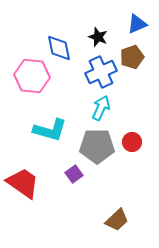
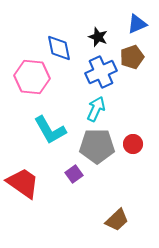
pink hexagon: moved 1 px down
cyan arrow: moved 5 px left, 1 px down
cyan L-shape: rotated 44 degrees clockwise
red circle: moved 1 px right, 2 px down
